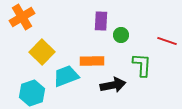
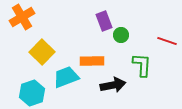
purple rectangle: moved 3 px right; rotated 24 degrees counterclockwise
cyan trapezoid: moved 1 px down
